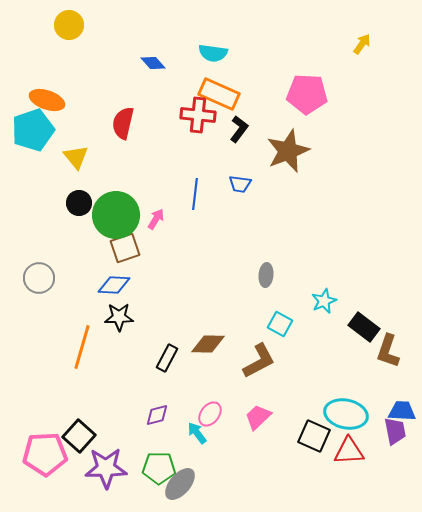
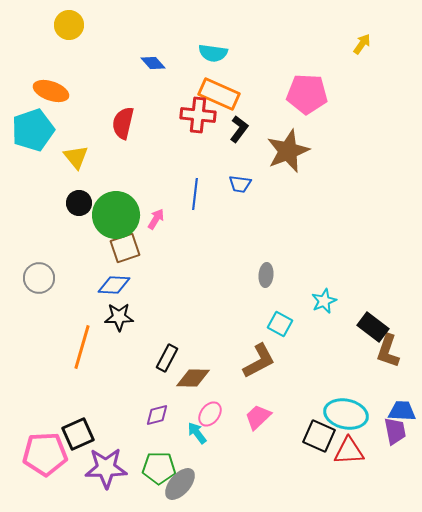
orange ellipse at (47, 100): moved 4 px right, 9 px up
black rectangle at (364, 327): moved 9 px right
brown diamond at (208, 344): moved 15 px left, 34 px down
black square at (79, 436): moved 1 px left, 2 px up; rotated 24 degrees clockwise
black square at (314, 436): moved 5 px right
